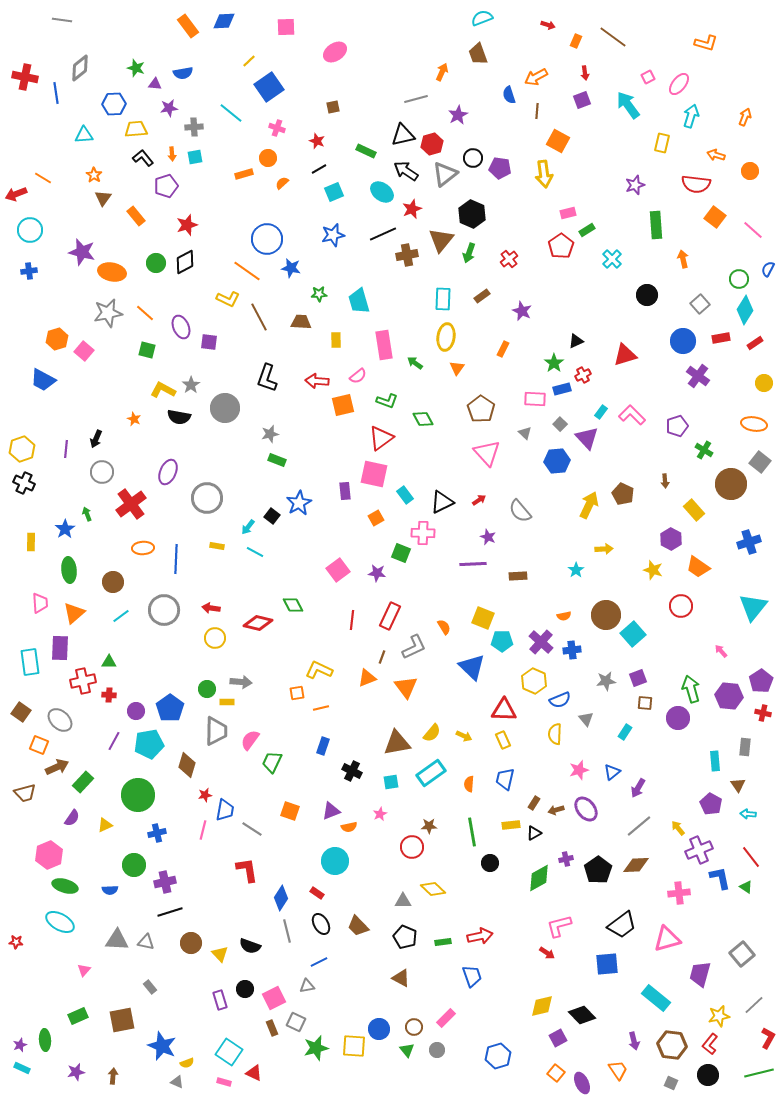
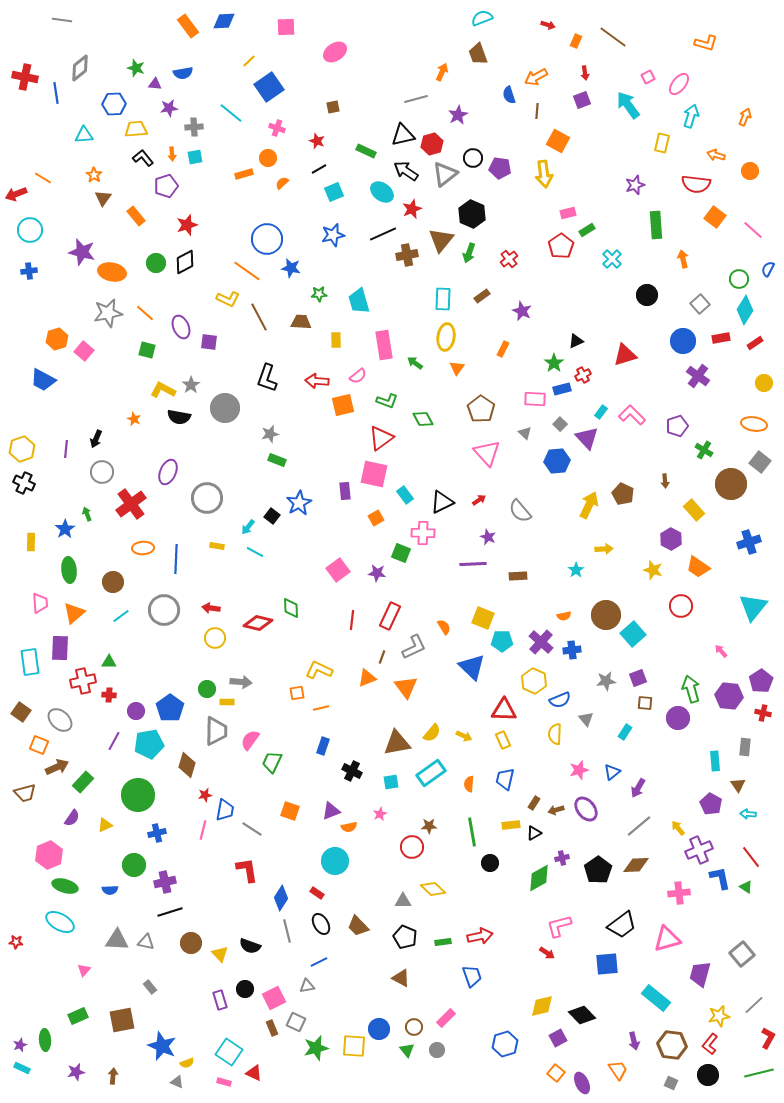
green diamond at (293, 605): moved 2 px left, 3 px down; rotated 25 degrees clockwise
purple cross at (566, 859): moved 4 px left, 1 px up
blue hexagon at (498, 1056): moved 7 px right, 12 px up
